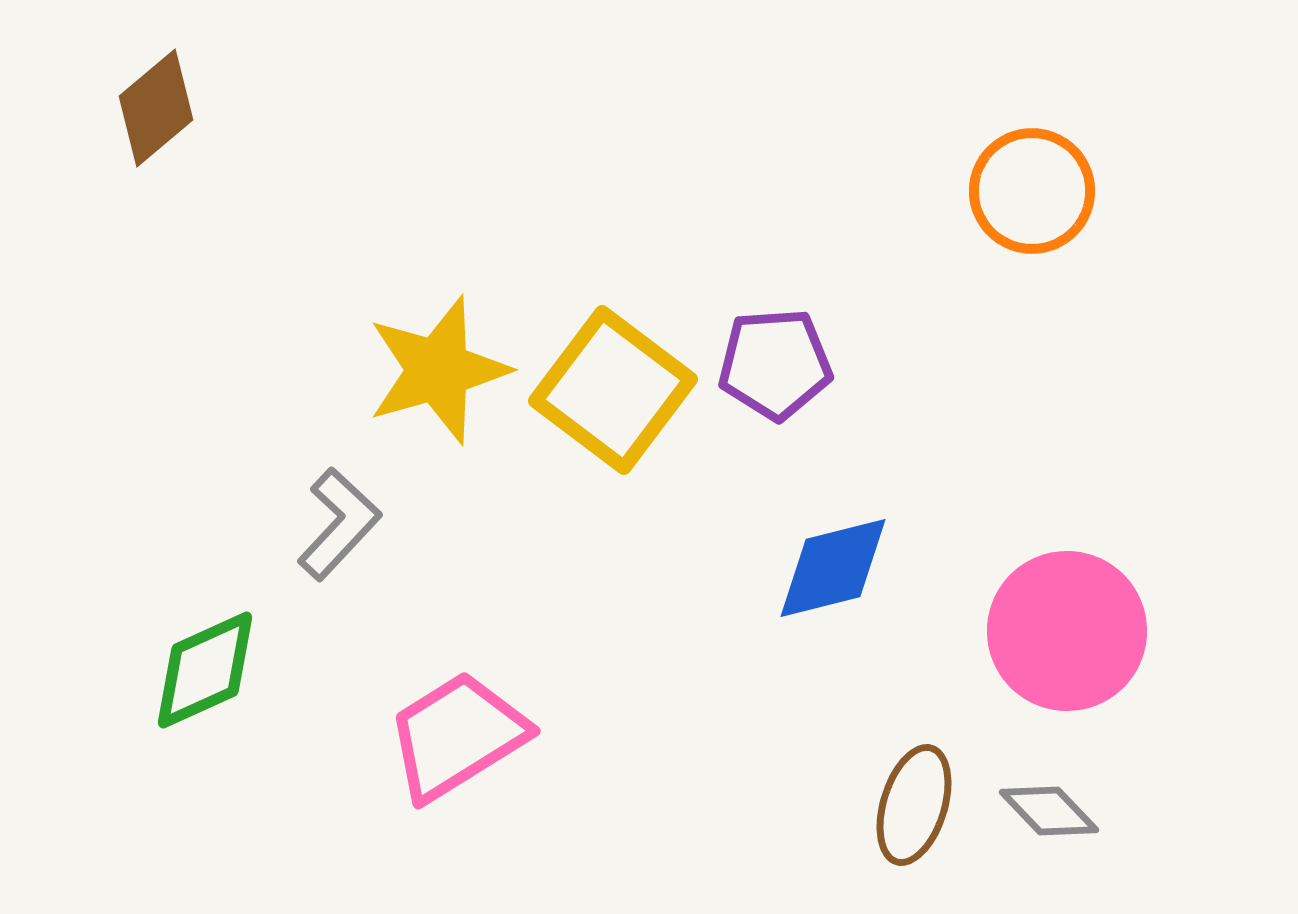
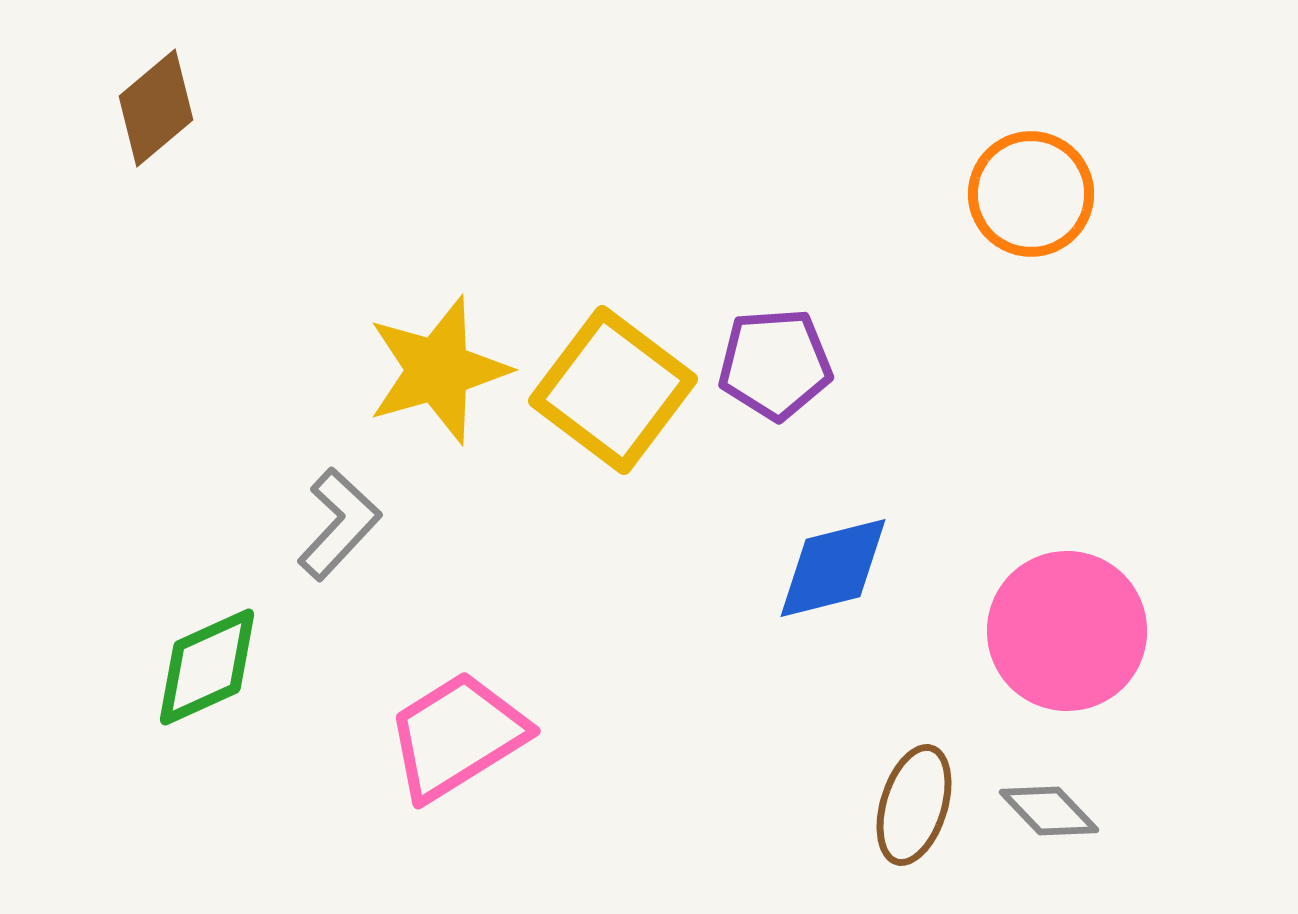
orange circle: moved 1 px left, 3 px down
green diamond: moved 2 px right, 3 px up
